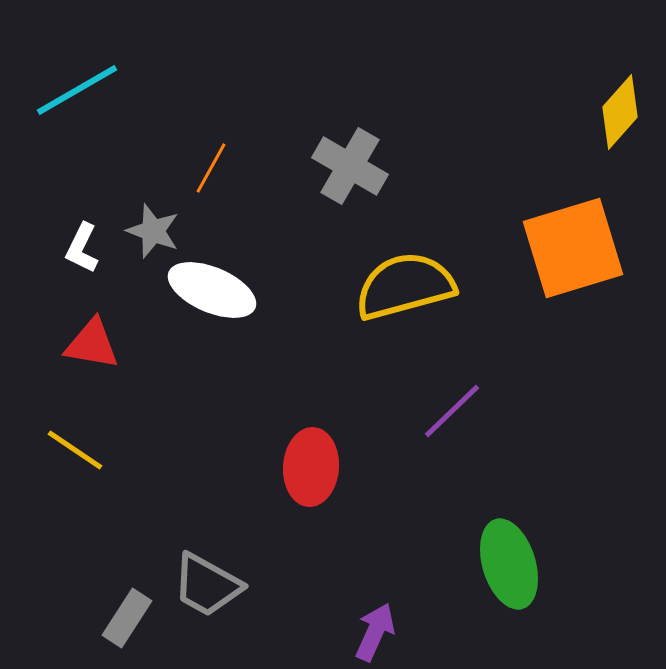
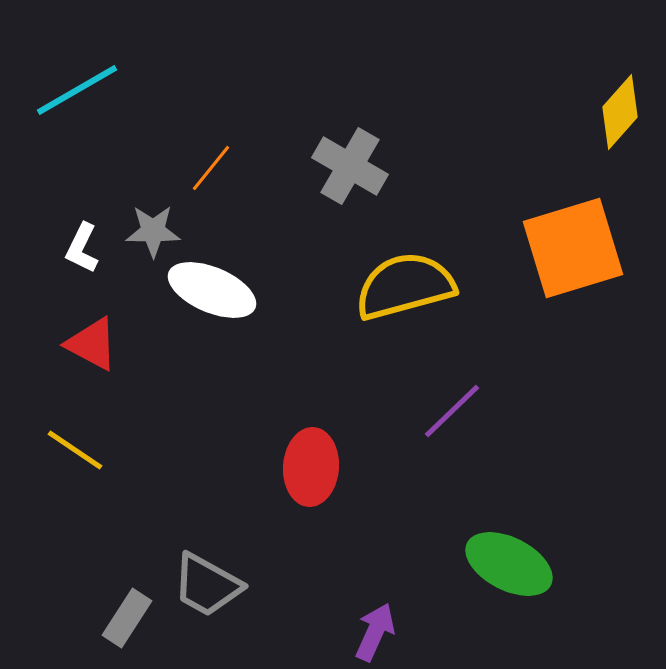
orange line: rotated 10 degrees clockwise
gray star: rotated 20 degrees counterclockwise
red triangle: rotated 18 degrees clockwise
green ellipse: rotated 46 degrees counterclockwise
